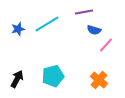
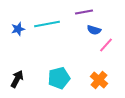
cyan line: rotated 20 degrees clockwise
cyan pentagon: moved 6 px right, 2 px down
